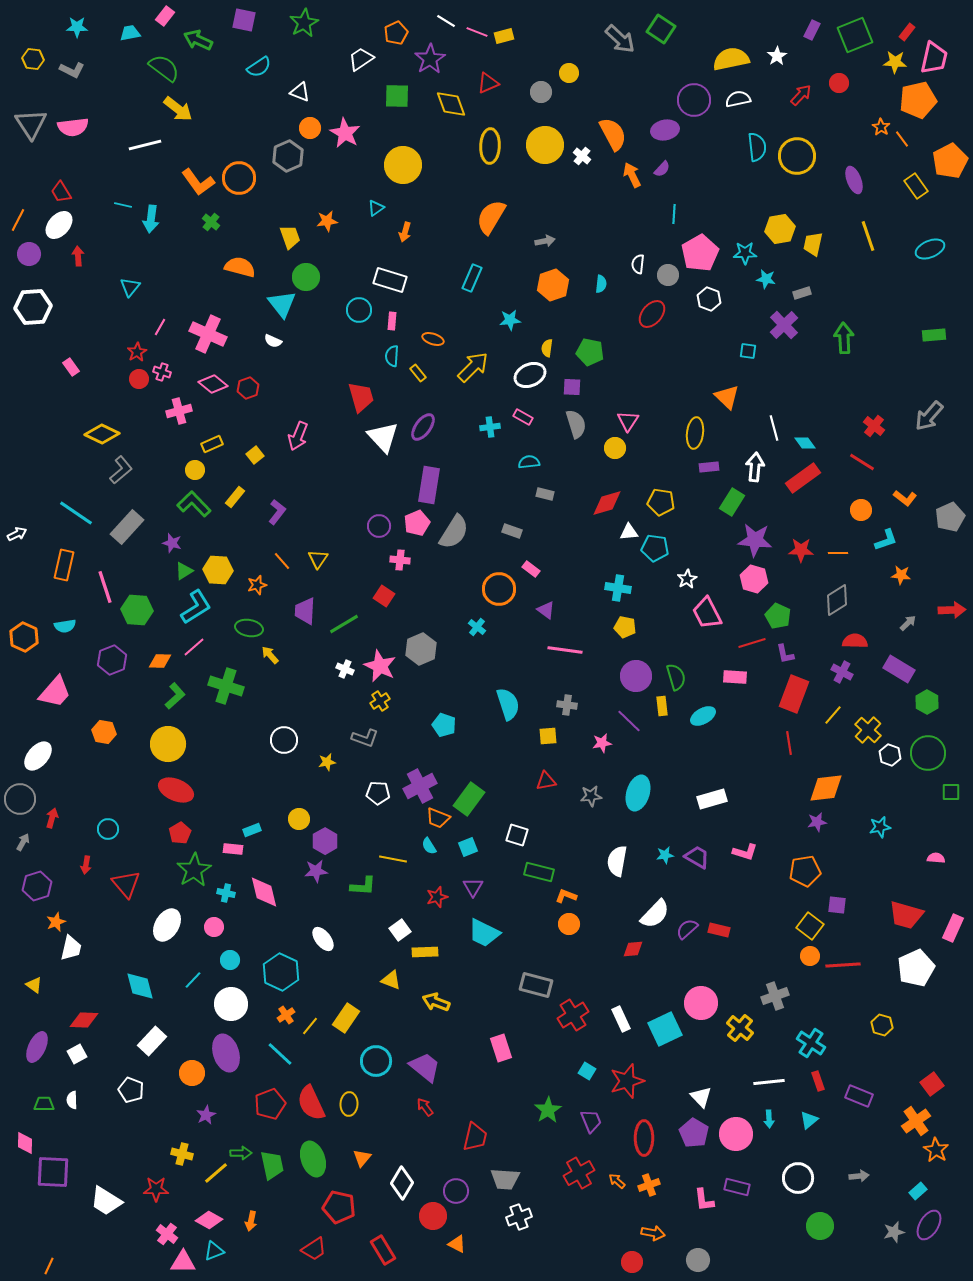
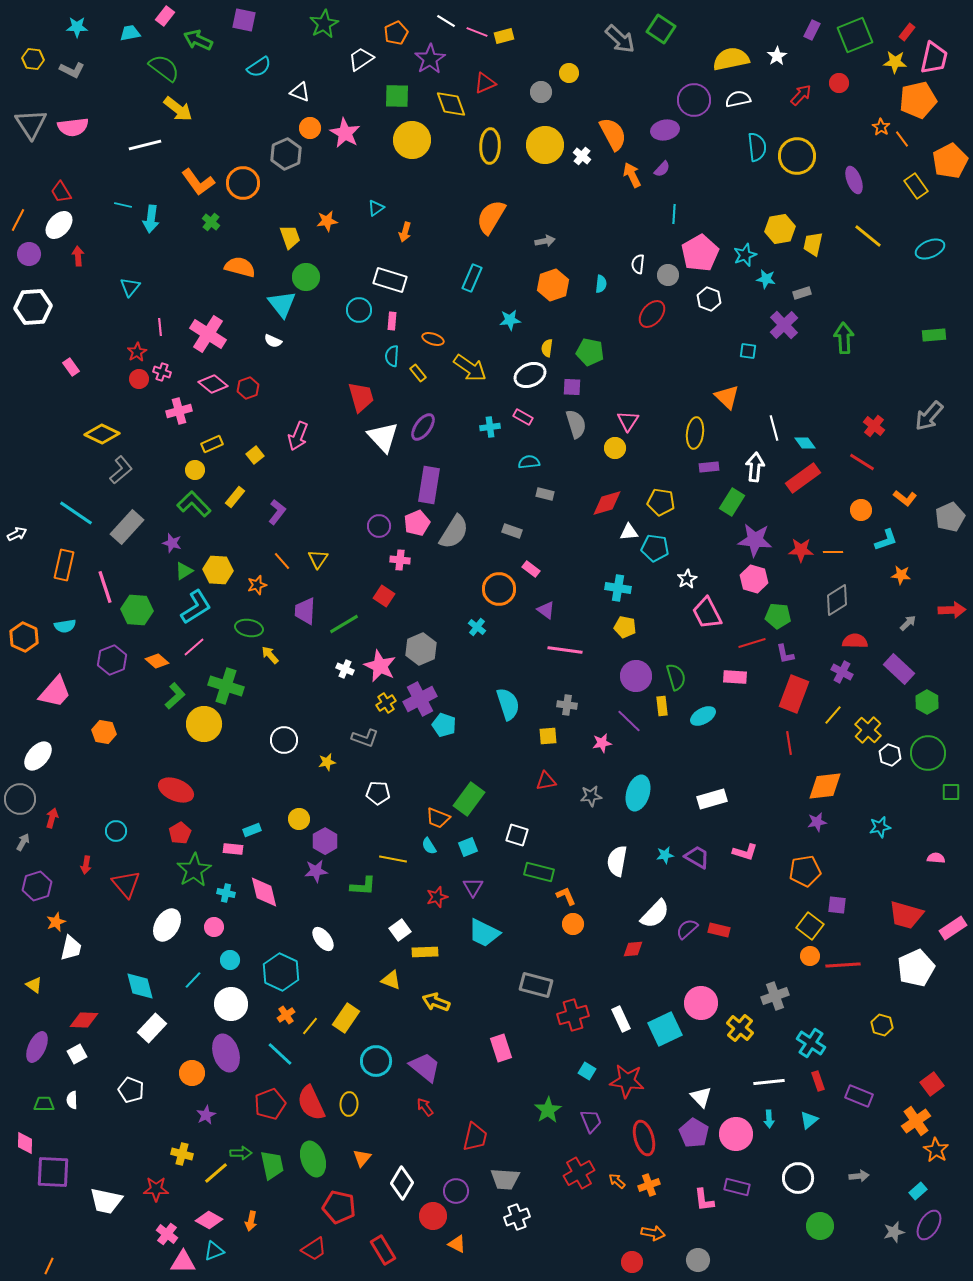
green star at (304, 23): moved 20 px right, 1 px down
red triangle at (488, 83): moved 3 px left
gray hexagon at (288, 156): moved 2 px left, 2 px up
yellow circle at (403, 165): moved 9 px right, 25 px up
orange circle at (239, 178): moved 4 px right, 5 px down
yellow line at (868, 236): rotated 32 degrees counterclockwise
cyan star at (745, 253): moved 2 px down; rotated 20 degrees counterclockwise
pink line at (160, 327): rotated 36 degrees counterclockwise
pink cross at (208, 334): rotated 9 degrees clockwise
yellow arrow at (473, 367): moved 3 px left, 1 px down; rotated 80 degrees clockwise
orange line at (838, 553): moved 5 px left, 1 px up
green pentagon at (778, 616): rotated 20 degrees counterclockwise
orange diamond at (160, 661): moved 3 px left; rotated 40 degrees clockwise
purple rectangle at (899, 669): rotated 12 degrees clockwise
yellow cross at (380, 701): moved 6 px right, 2 px down
yellow circle at (168, 744): moved 36 px right, 20 px up
purple cross at (420, 786): moved 87 px up
orange diamond at (826, 788): moved 1 px left, 2 px up
cyan circle at (108, 829): moved 8 px right, 2 px down
orange L-shape at (566, 896): rotated 45 degrees clockwise
orange circle at (569, 924): moved 4 px right
pink rectangle at (953, 928): rotated 32 degrees clockwise
red cross at (573, 1015): rotated 16 degrees clockwise
white rectangle at (152, 1041): moved 13 px up
red star at (627, 1081): rotated 24 degrees clockwise
red ellipse at (644, 1138): rotated 16 degrees counterclockwise
white trapezoid at (106, 1201): rotated 20 degrees counterclockwise
white cross at (519, 1217): moved 2 px left
